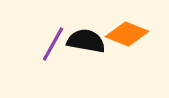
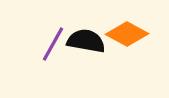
orange diamond: rotated 6 degrees clockwise
